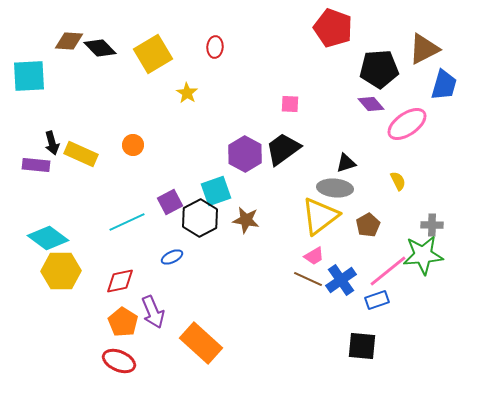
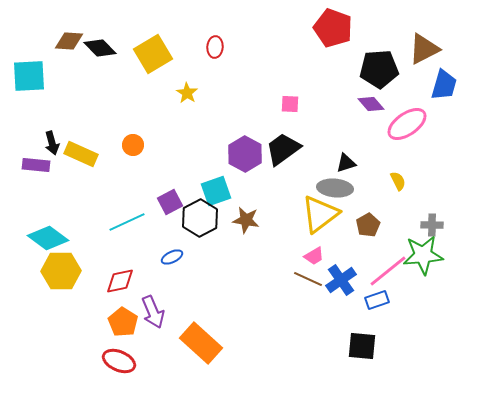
yellow triangle at (320, 216): moved 2 px up
